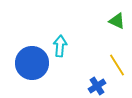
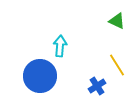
blue circle: moved 8 px right, 13 px down
